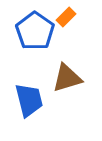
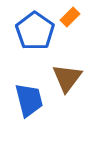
orange rectangle: moved 4 px right
brown triangle: rotated 36 degrees counterclockwise
